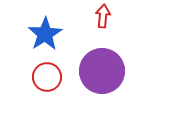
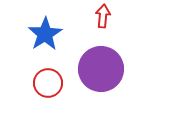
purple circle: moved 1 px left, 2 px up
red circle: moved 1 px right, 6 px down
